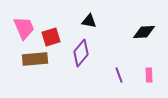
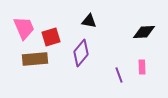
pink rectangle: moved 7 px left, 8 px up
